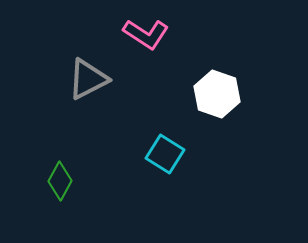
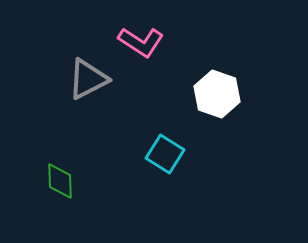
pink L-shape: moved 5 px left, 8 px down
green diamond: rotated 30 degrees counterclockwise
